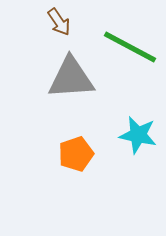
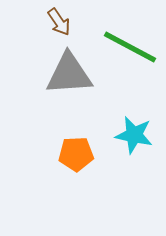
gray triangle: moved 2 px left, 4 px up
cyan star: moved 4 px left
orange pentagon: rotated 16 degrees clockwise
